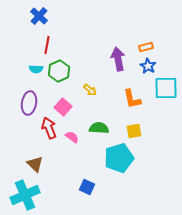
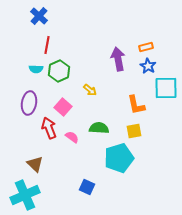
orange L-shape: moved 4 px right, 6 px down
